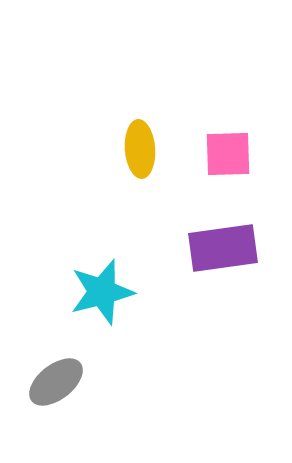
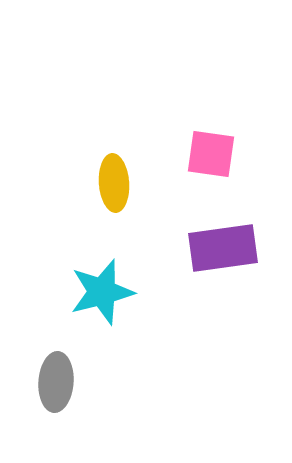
yellow ellipse: moved 26 px left, 34 px down
pink square: moved 17 px left; rotated 10 degrees clockwise
gray ellipse: rotated 48 degrees counterclockwise
